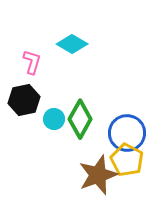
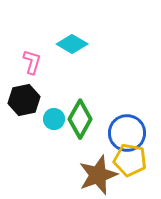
yellow pentagon: moved 3 px right; rotated 16 degrees counterclockwise
